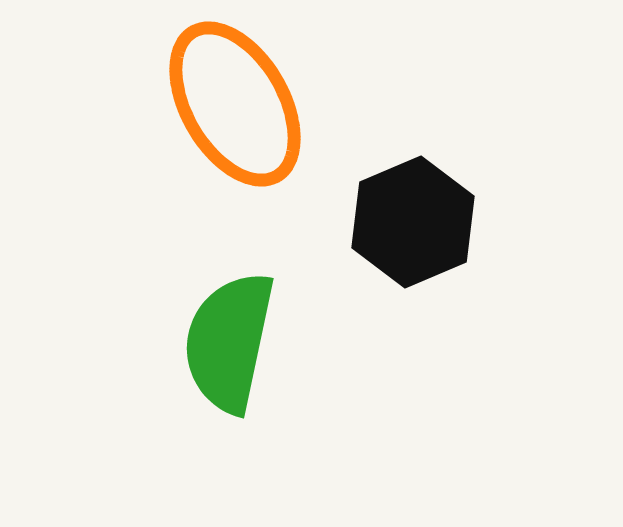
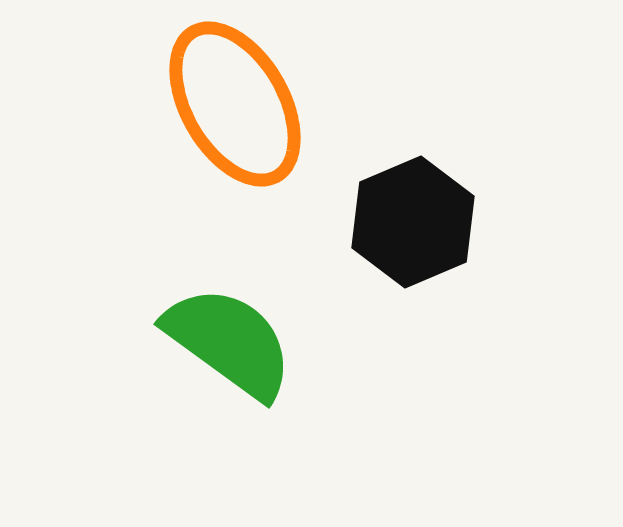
green semicircle: rotated 114 degrees clockwise
